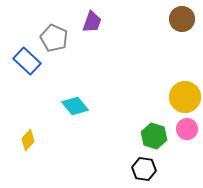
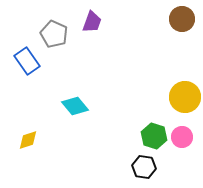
gray pentagon: moved 4 px up
blue rectangle: rotated 12 degrees clockwise
pink circle: moved 5 px left, 8 px down
yellow diamond: rotated 30 degrees clockwise
black hexagon: moved 2 px up
